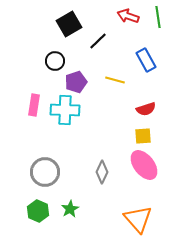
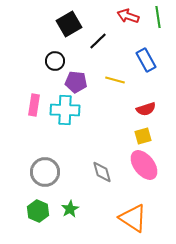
purple pentagon: rotated 25 degrees clockwise
yellow square: rotated 12 degrees counterclockwise
gray diamond: rotated 40 degrees counterclockwise
orange triangle: moved 5 px left, 1 px up; rotated 16 degrees counterclockwise
